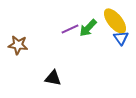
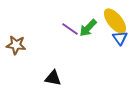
purple line: rotated 60 degrees clockwise
blue triangle: moved 1 px left
brown star: moved 2 px left
